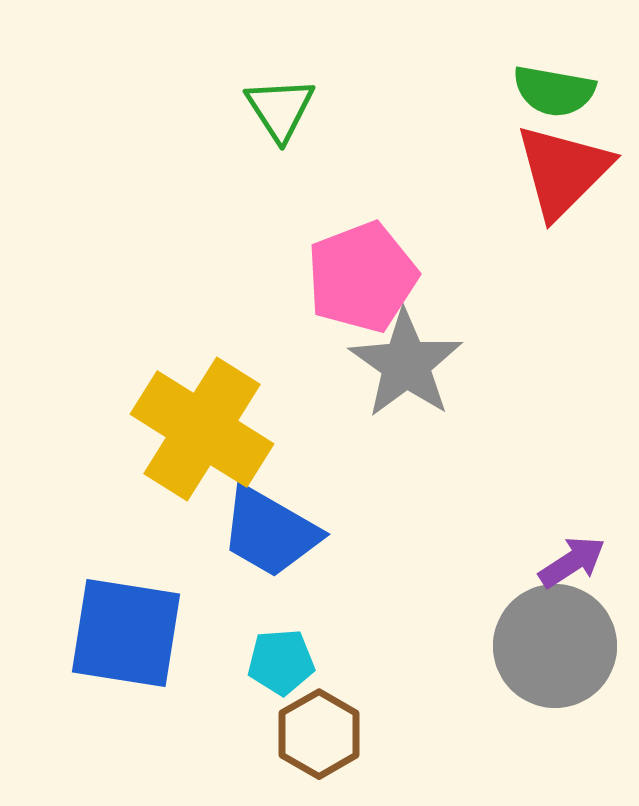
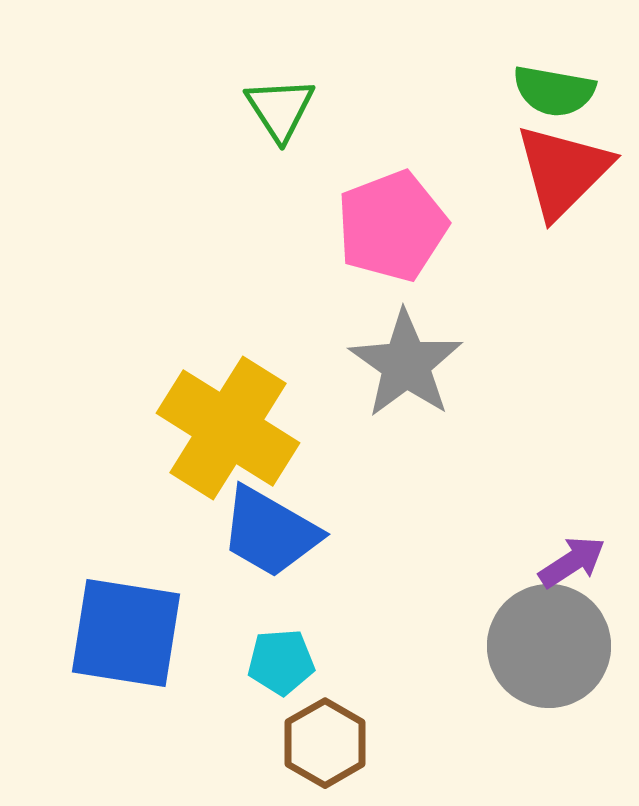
pink pentagon: moved 30 px right, 51 px up
yellow cross: moved 26 px right, 1 px up
gray circle: moved 6 px left
brown hexagon: moved 6 px right, 9 px down
